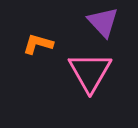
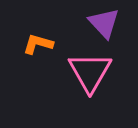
purple triangle: moved 1 px right, 1 px down
